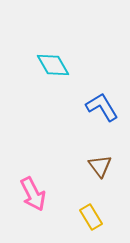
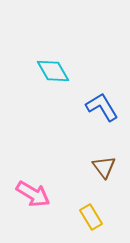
cyan diamond: moved 6 px down
brown triangle: moved 4 px right, 1 px down
pink arrow: rotated 32 degrees counterclockwise
